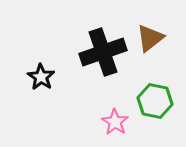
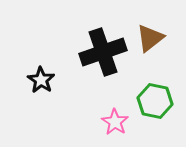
black star: moved 3 px down
